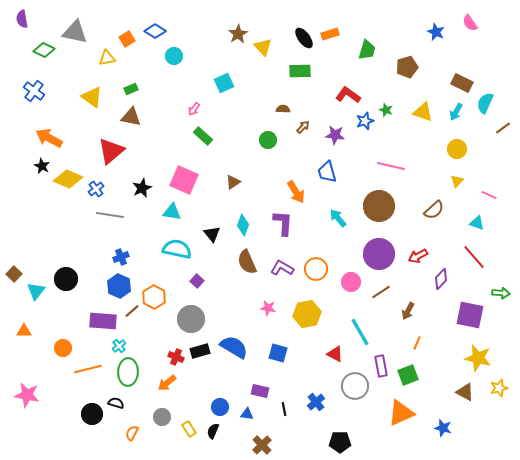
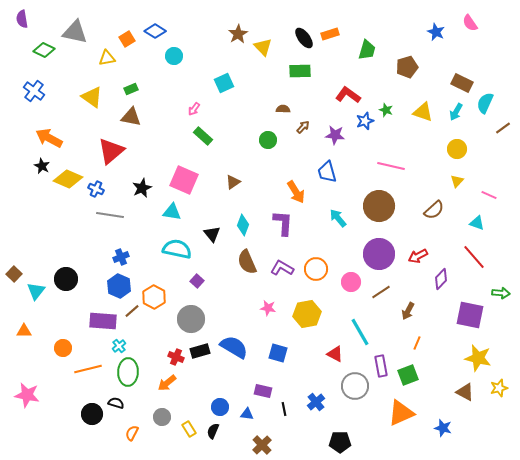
blue cross at (96, 189): rotated 28 degrees counterclockwise
purple rectangle at (260, 391): moved 3 px right
